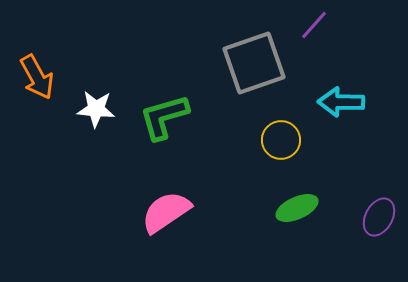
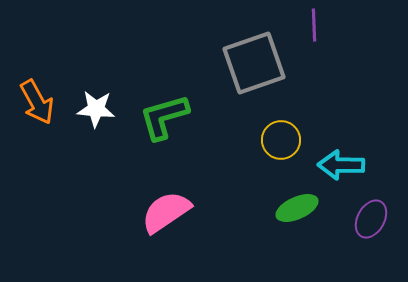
purple line: rotated 44 degrees counterclockwise
orange arrow: moved 25 px down
cyan arrow: moved 63 px down
purple ellipse: moved 8 px left, 2 px down
